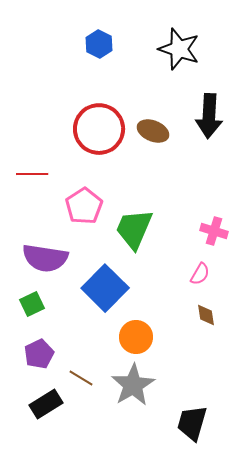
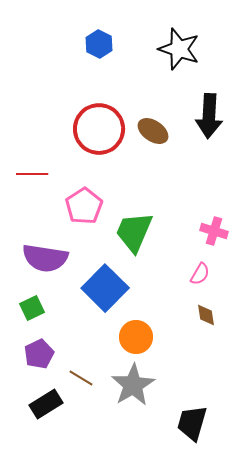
brown ellipse: rotated 12 degrees clockwise
green trapezoid: moved 3 px down
green square: moved 4 px down
